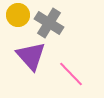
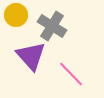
yellow circle: moved 2 px left
gray cross: moved 3 px right, 3 px down
